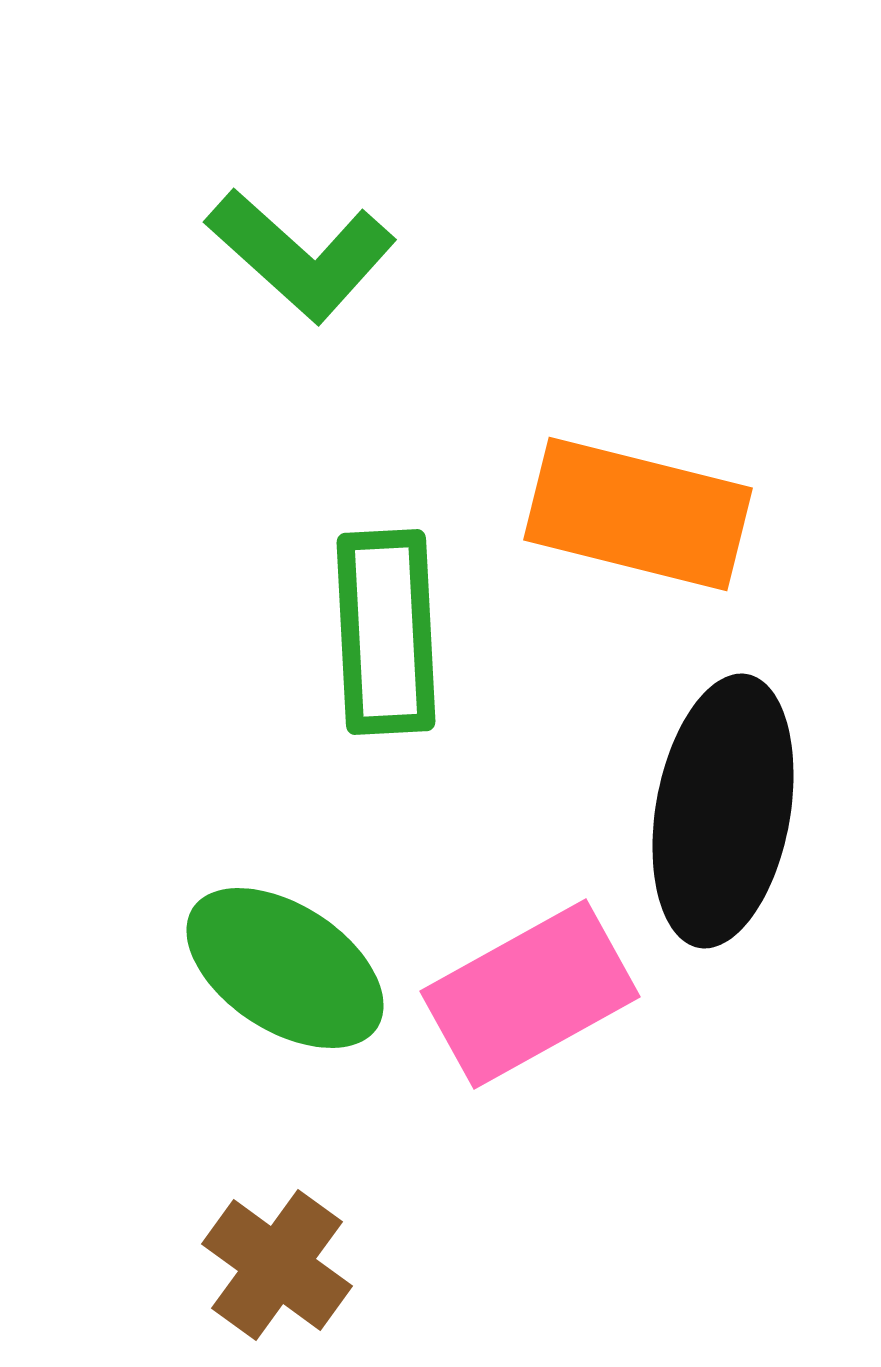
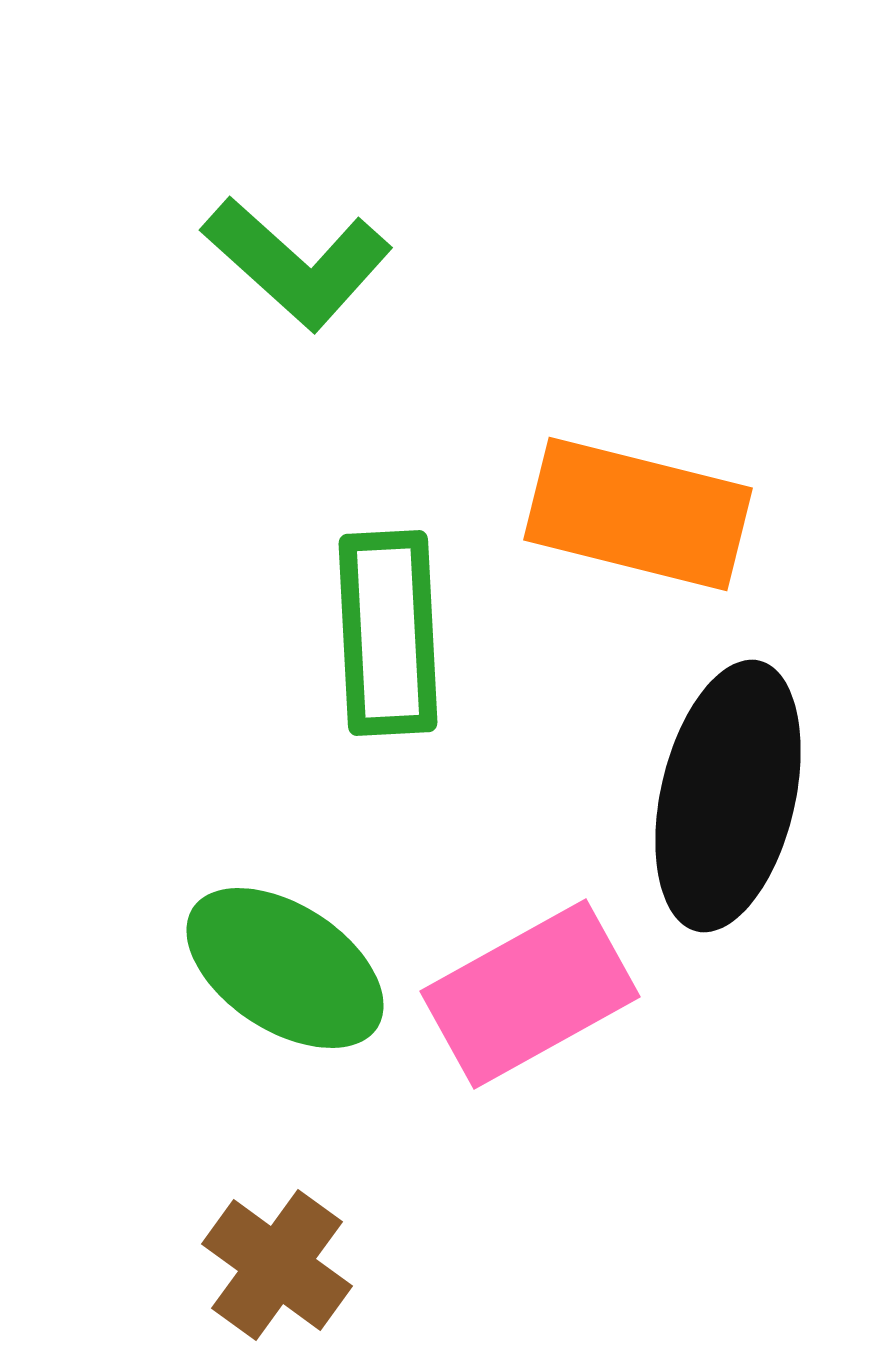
green L-shape: moved 4 px left, 8 px down
green rectangle: moved 2 px right, 1 px down
black ellipse: moved 5 px right, 15 px up; rotated 3 degrees clockwise
